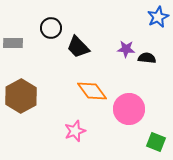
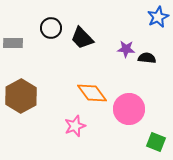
black trapezoid: moved 4 px right, 9 px up
orange diamond: moved 2 px down
pink star: moved 5 px up
